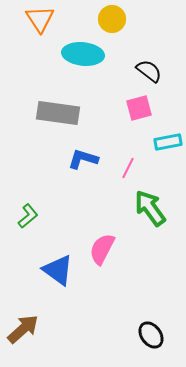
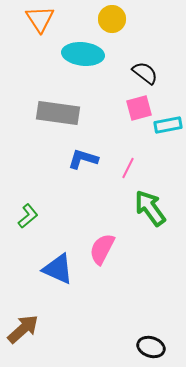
black semicircle: moved 4 px left, 2 px down
cyan rectangle: moved 17 px up
blue triangle: moved 1 px up; rotated 12 degrees counterclockwise
black ellipse: moved 12 px down; rotated 36 degrees counterclockwise
